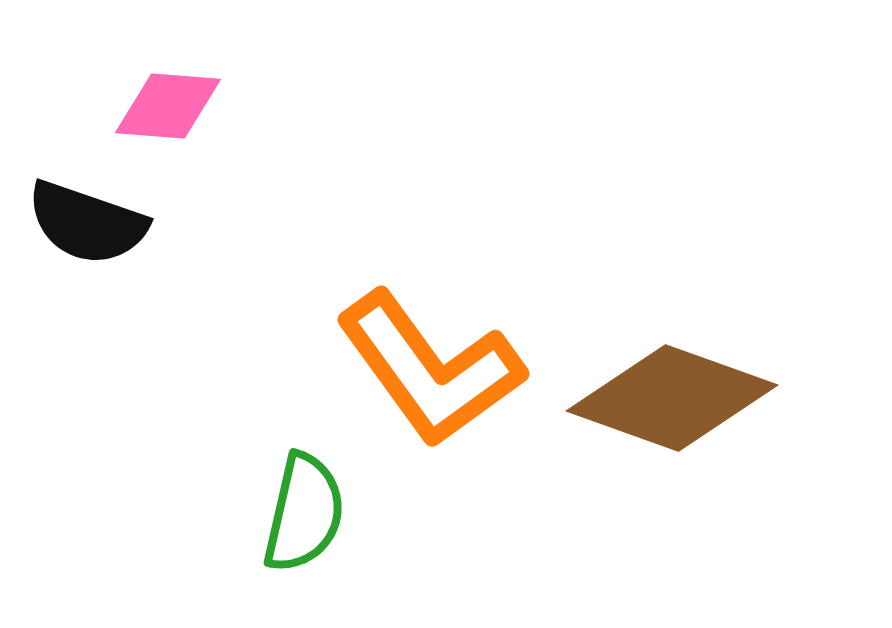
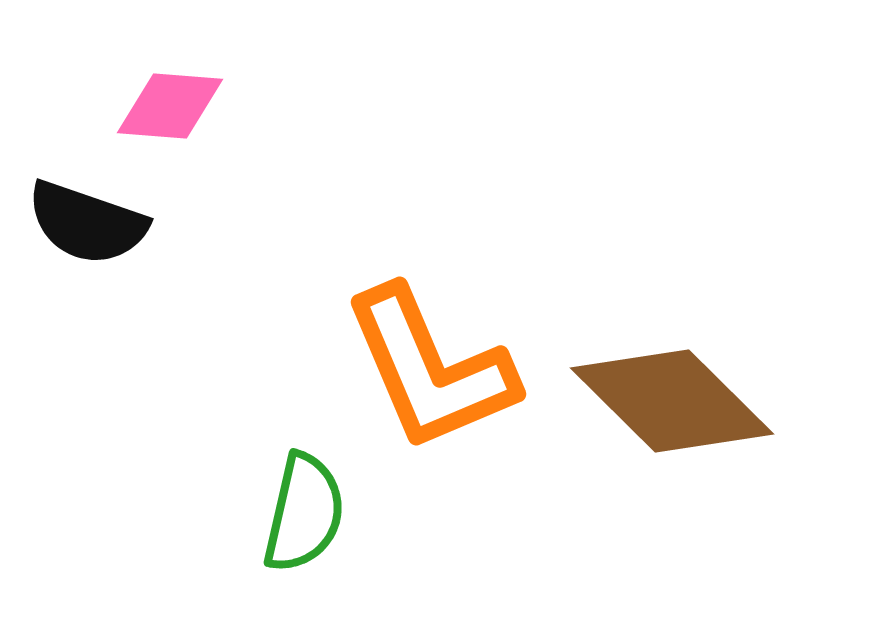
pink diamond: moved 2 px right
orange L-shape: rotated 13 degrees clockwise
brown diamond: moved 3 px down; rotated 25 degrees clockwise
